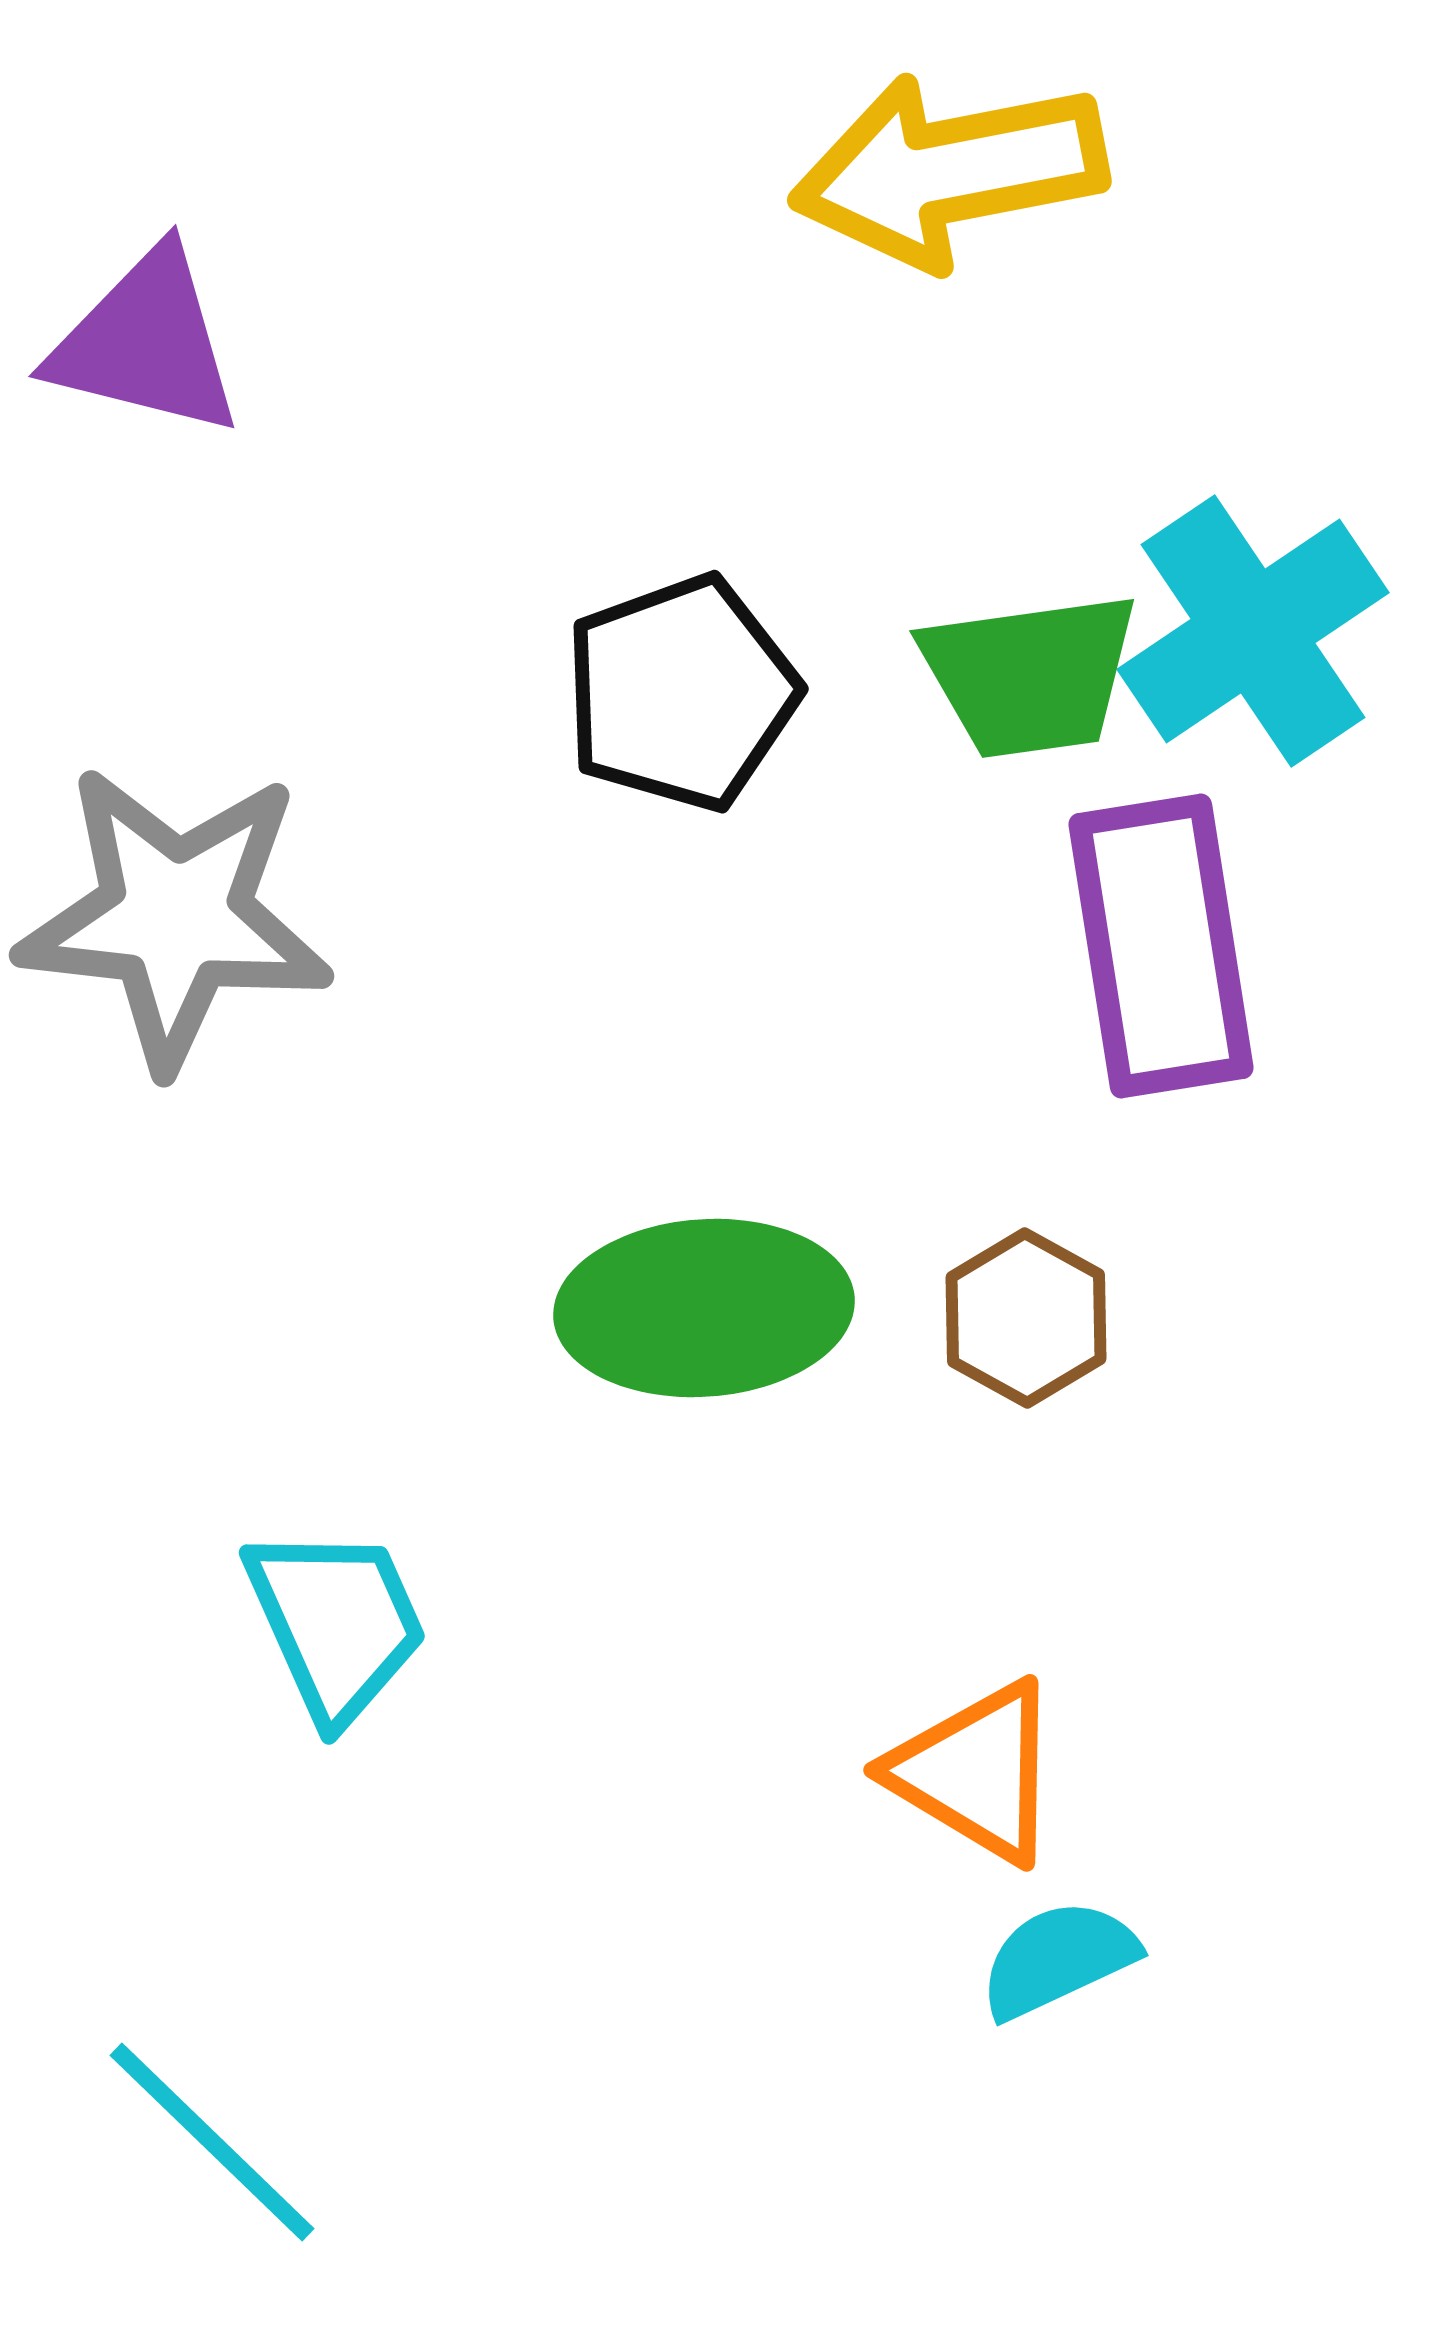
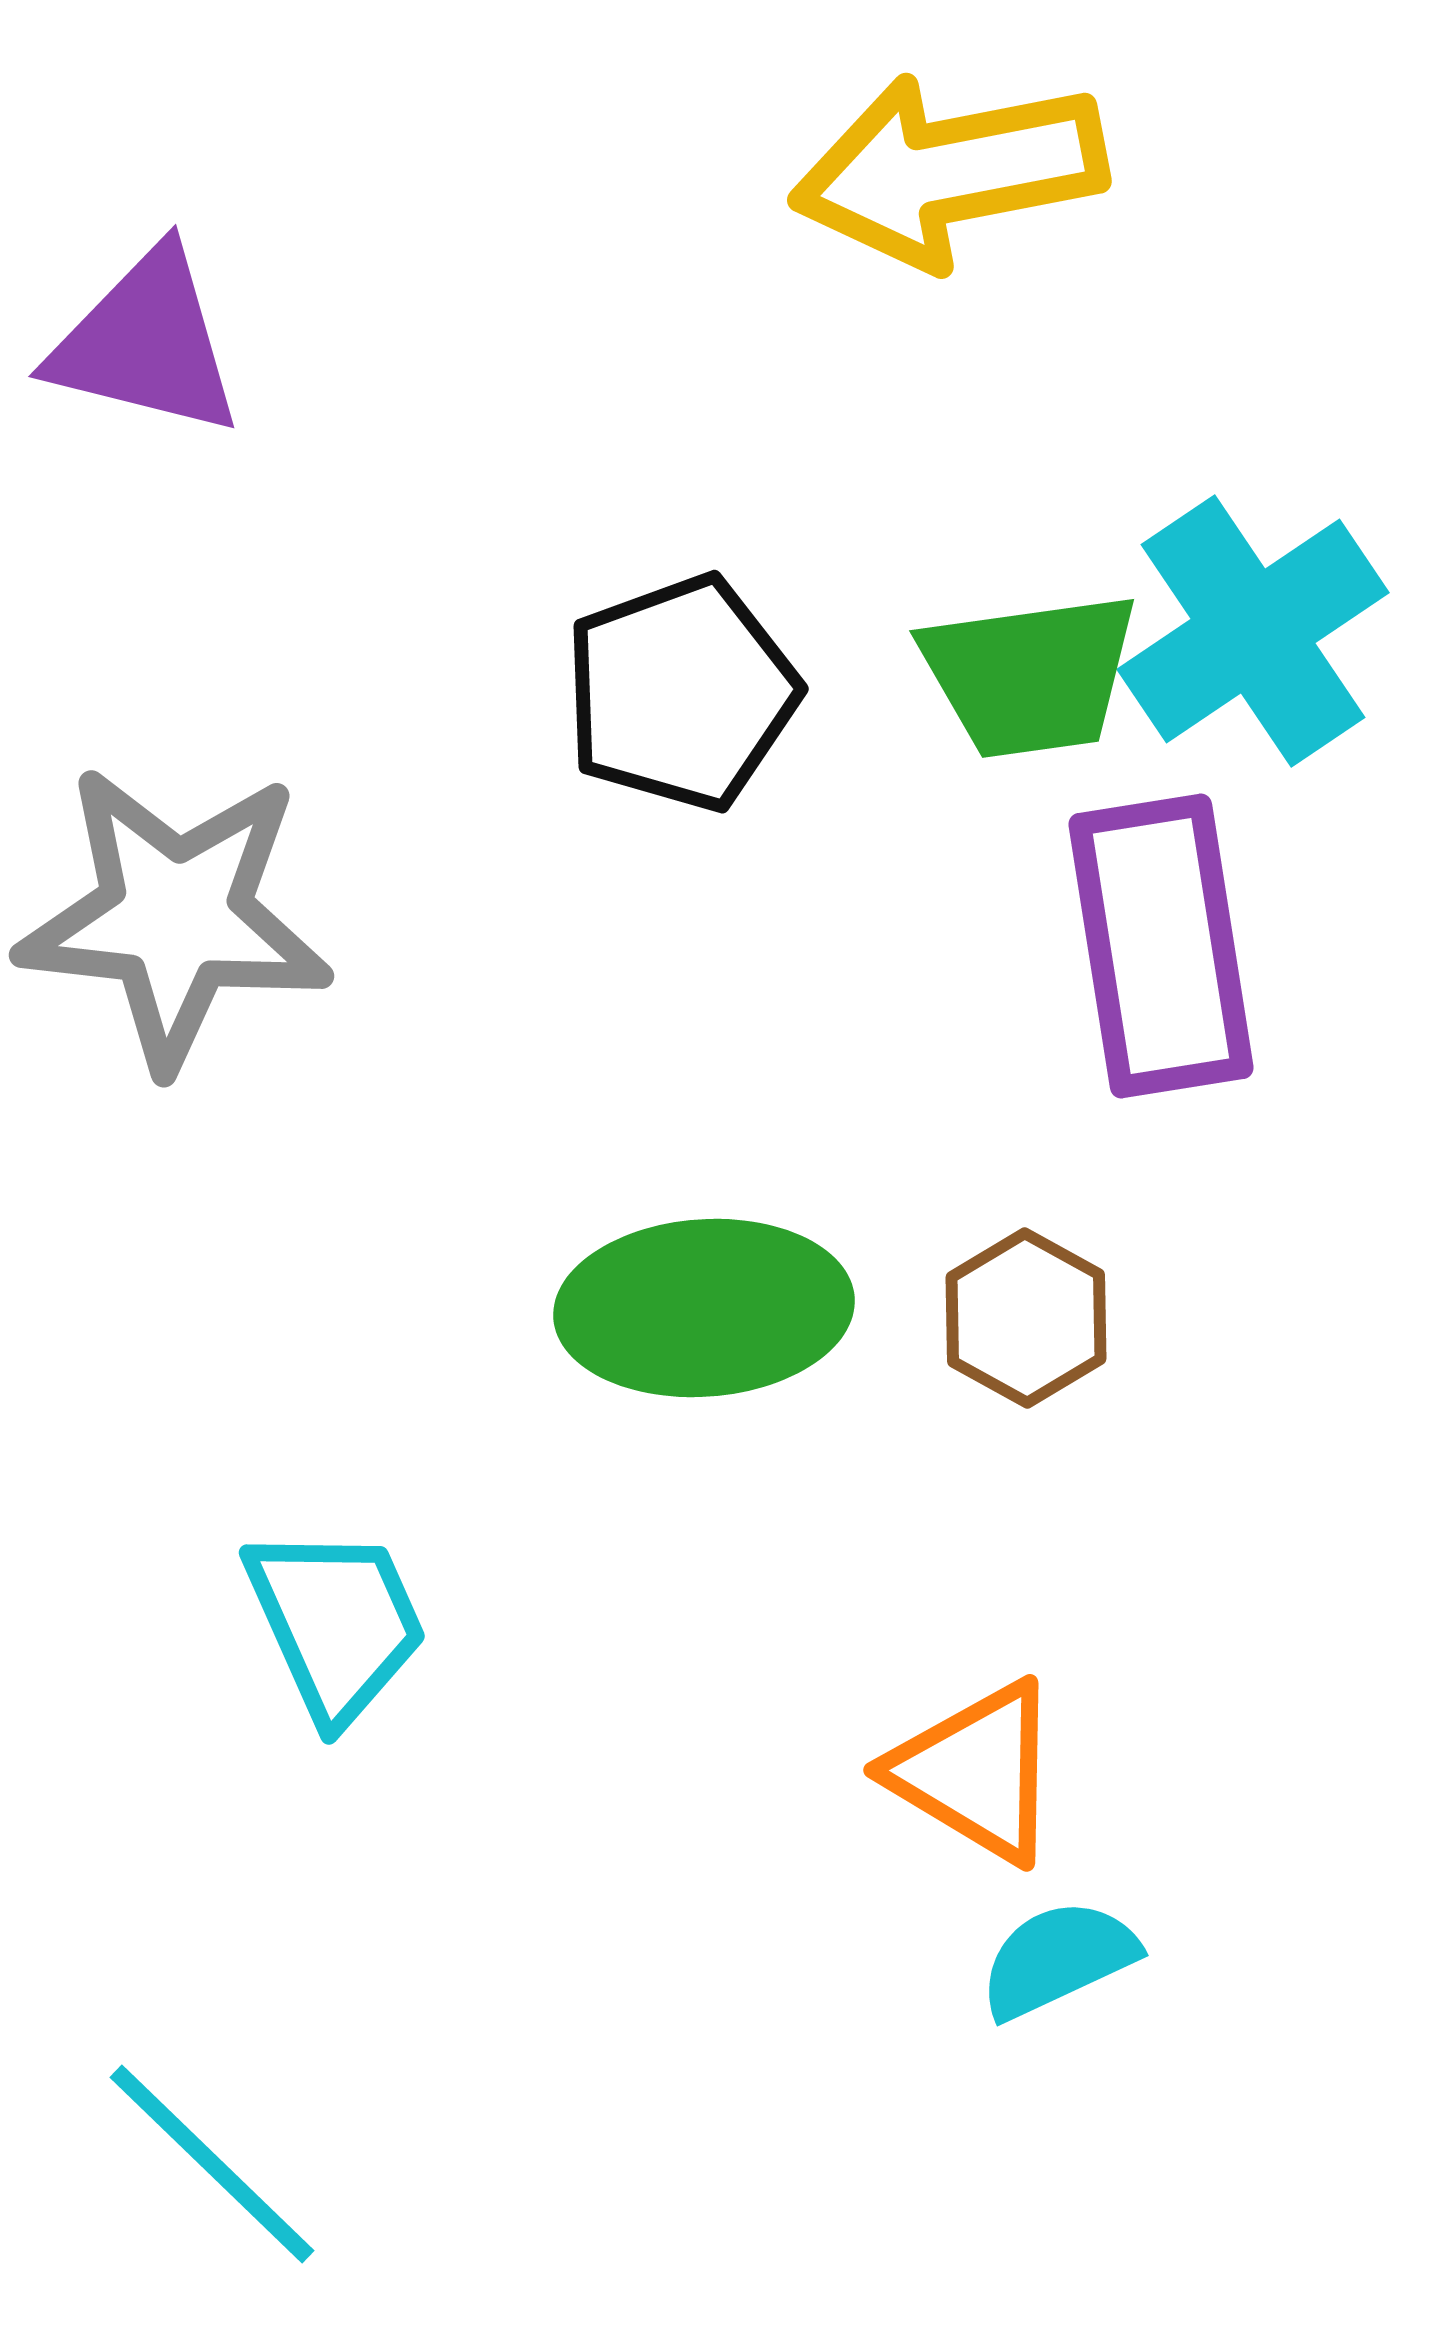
cyan line: moved 22 px down
